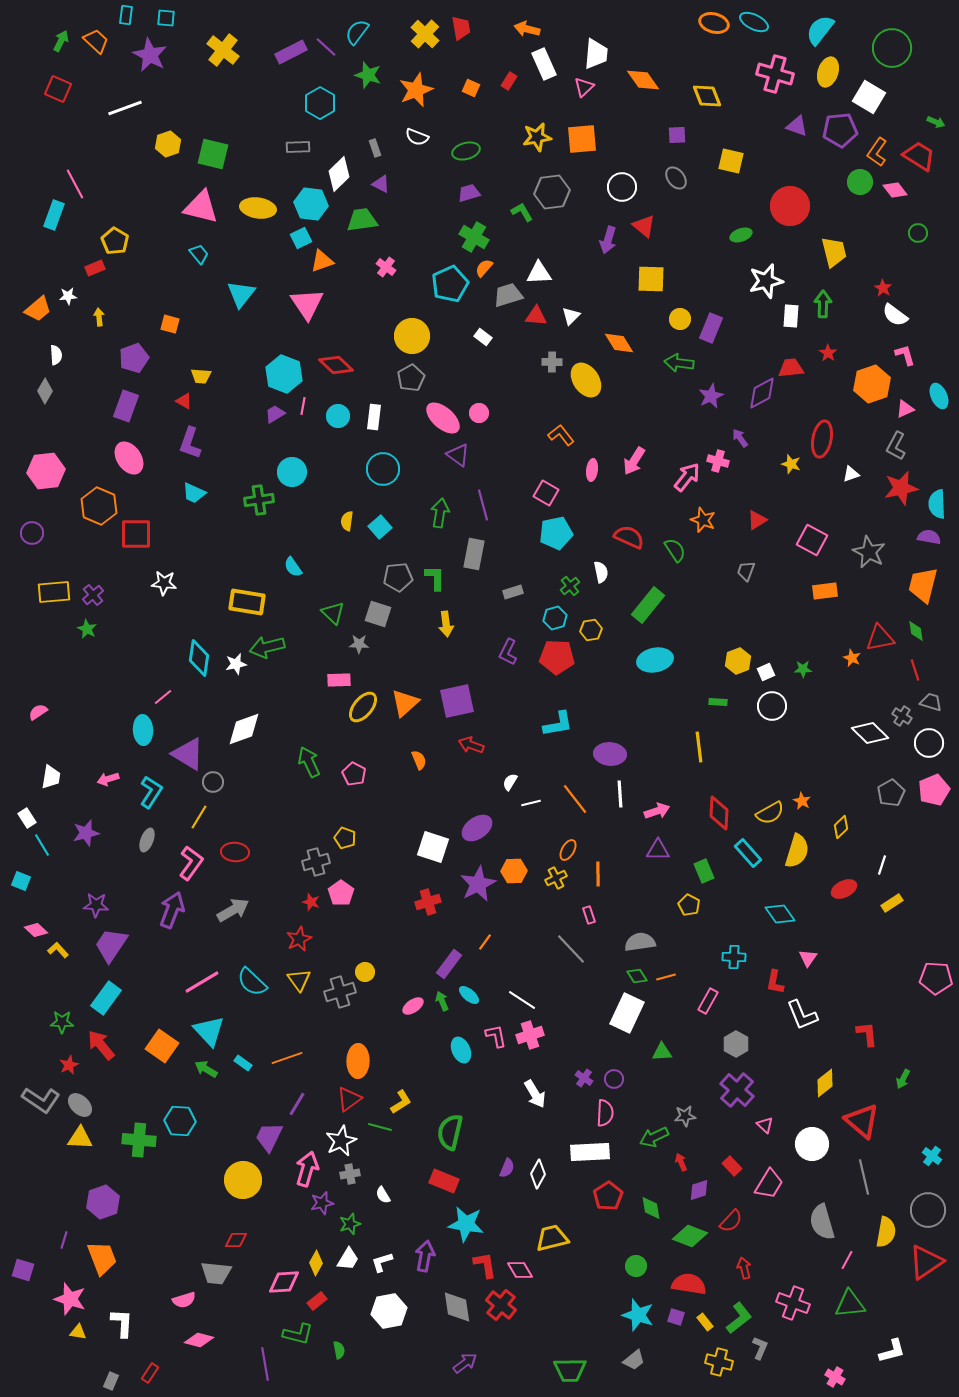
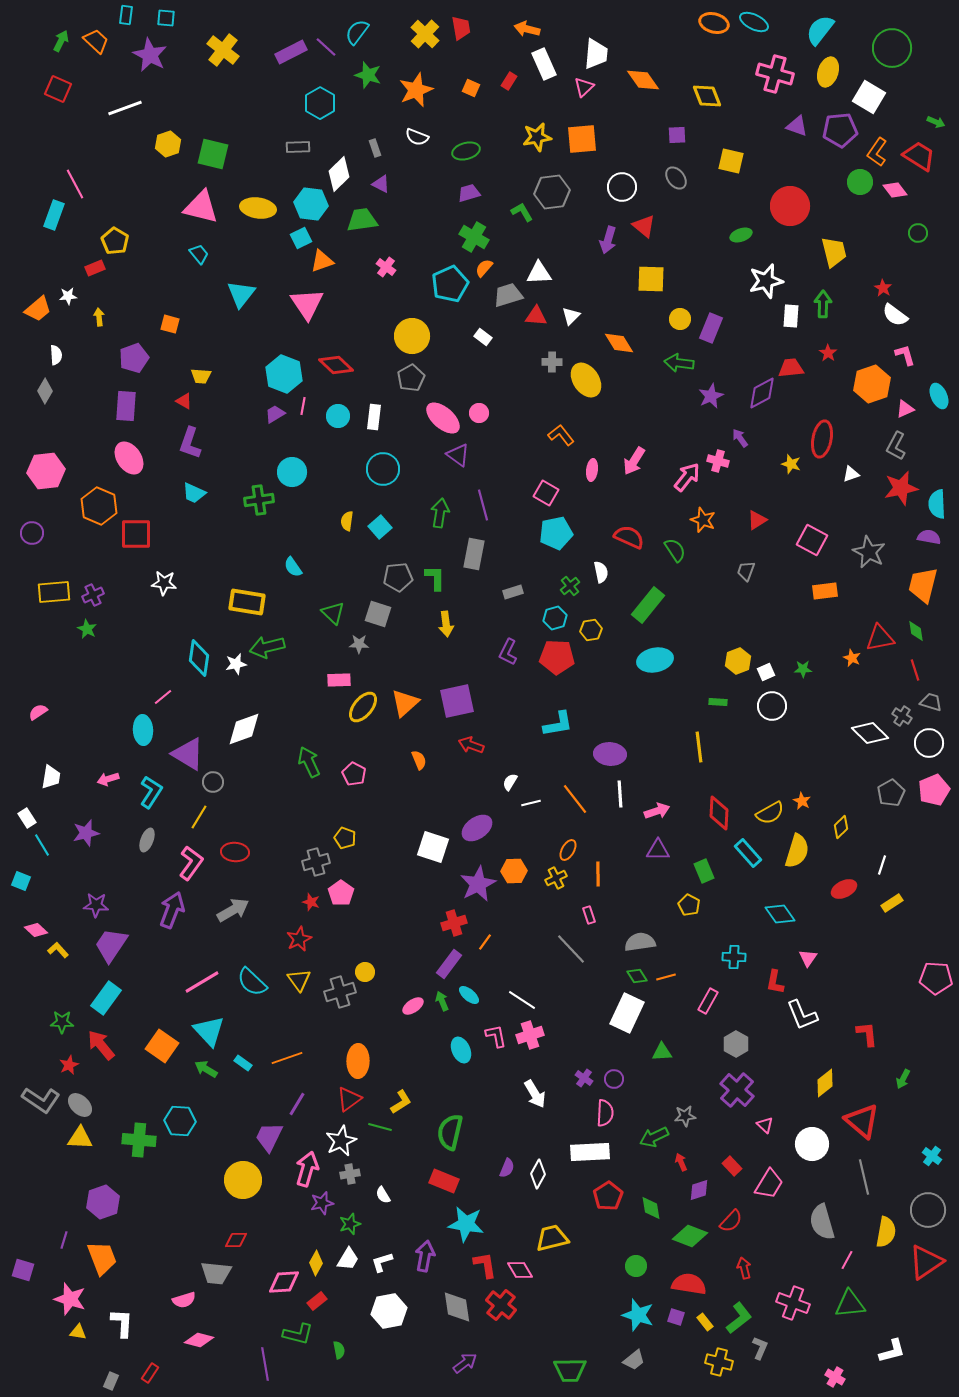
purple rectangle at (126, 406): rotated 16 degrees counterclockwise
purple cross at (93, 595): rotated 15 degrees clockwise
red cross at (428, 902): moved 26 px right, 21 px down
